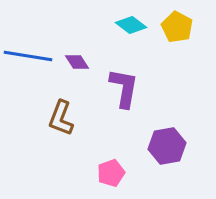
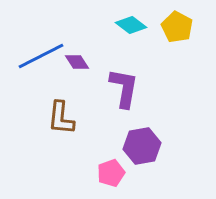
blue line: moved 13 px right; rotated 36 degrees counterclockwise
brown L-shape: rotated 15 degrees counterclockwise
purple hexagon: moved 25 px left
